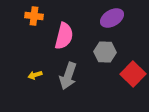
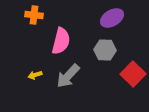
orange cross: moved 1 px up
pink semicircle: moved 3 px left, 5 px down
gray hexagon: moved 2 px up
gray arrow: rotated 24 degrees clockwise
